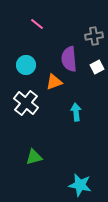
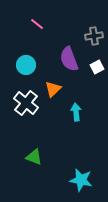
purple semicircle: rotated 15 degrees counterclockwise
orange triangle: moved 1 px left, 7 px down; rotated 24 degrees counterclockwise
green triangle: rotated 36 degrees clockwise
cyan star: moved 1 px right, 5 px up
